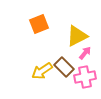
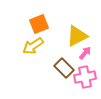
brown rectangle: moved 1 px down
yellow arrow: moved 9 px left, 25 px up
